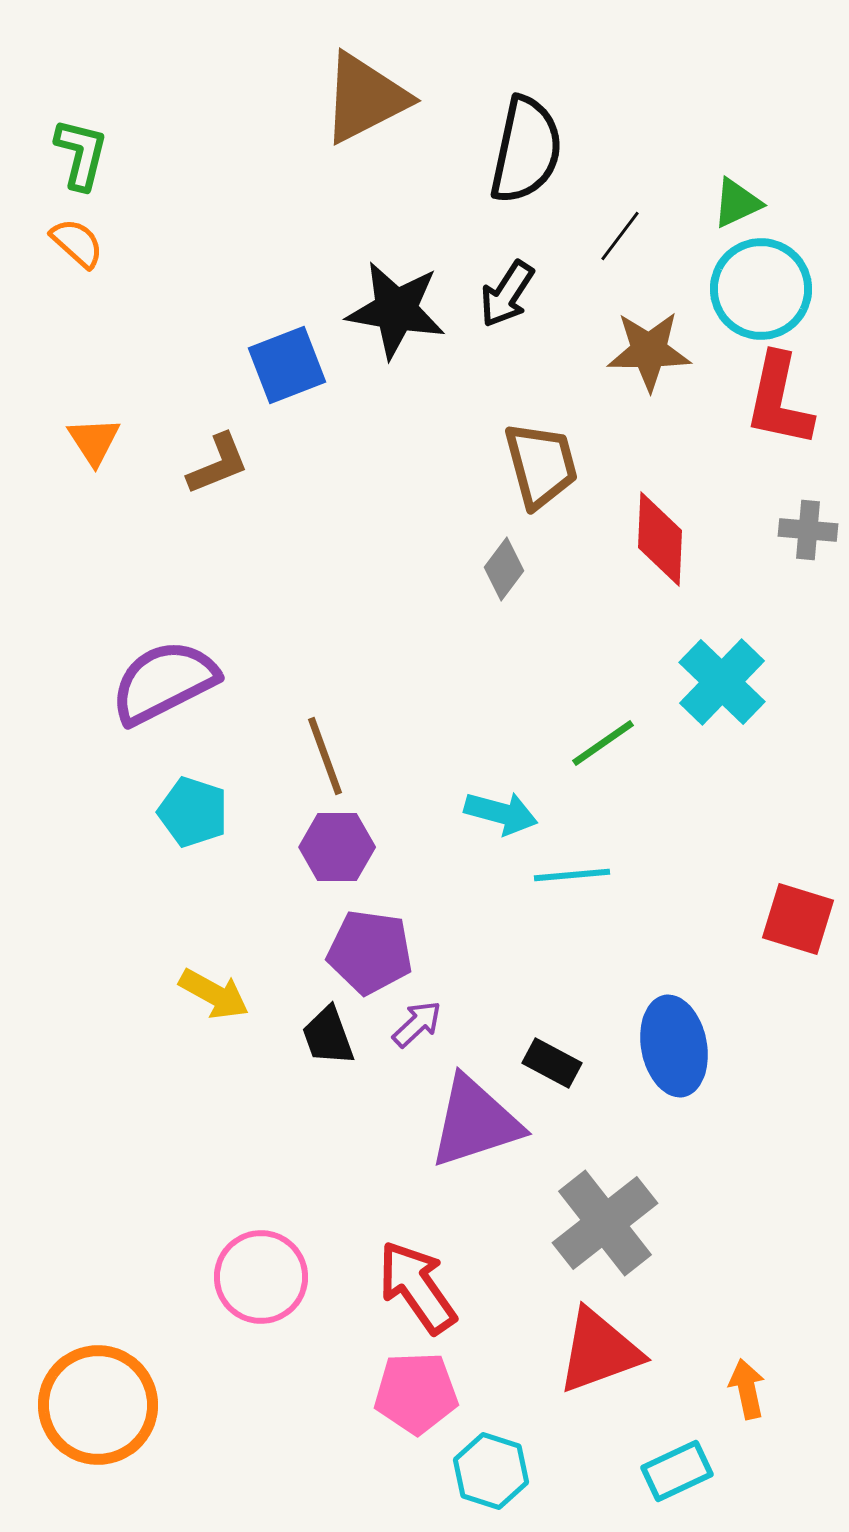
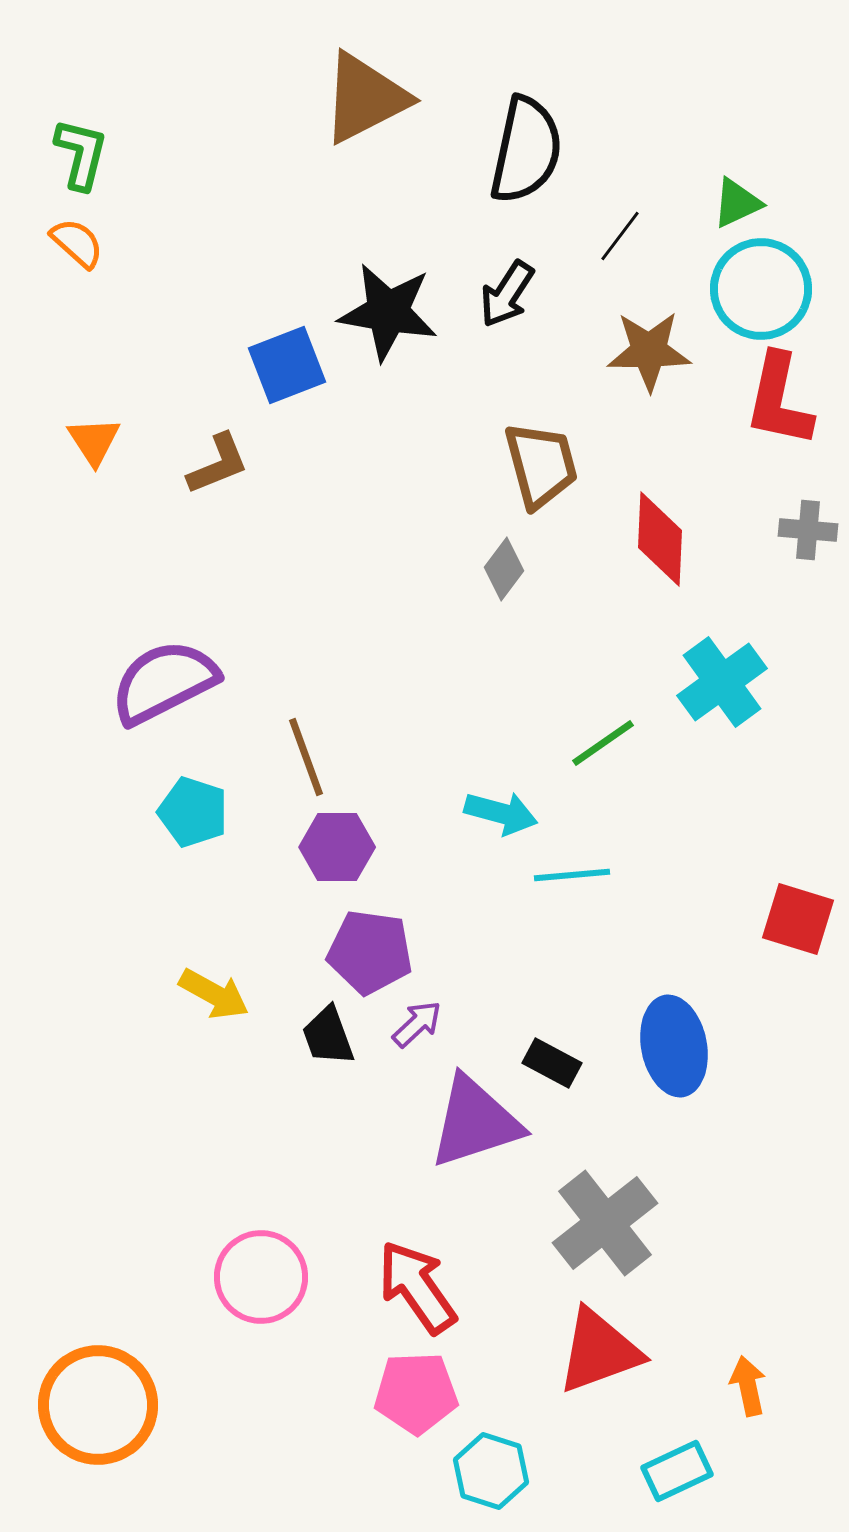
black star at (396, 310): moved 8 px left, 2 px down
cyan cross at (722, 682): rotated 10 degrees clockwise
brown line at (325, 756): moved 19 px left, 1 px down
orange arrow at (747, 1389): moved 1 px right, 3 px up
